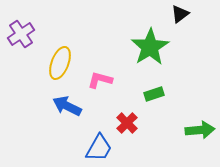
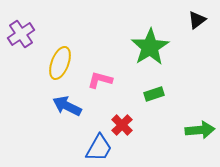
black triangle: moved 17 px right, 6 px down
red cross: moved 5 px left, 2 px down
